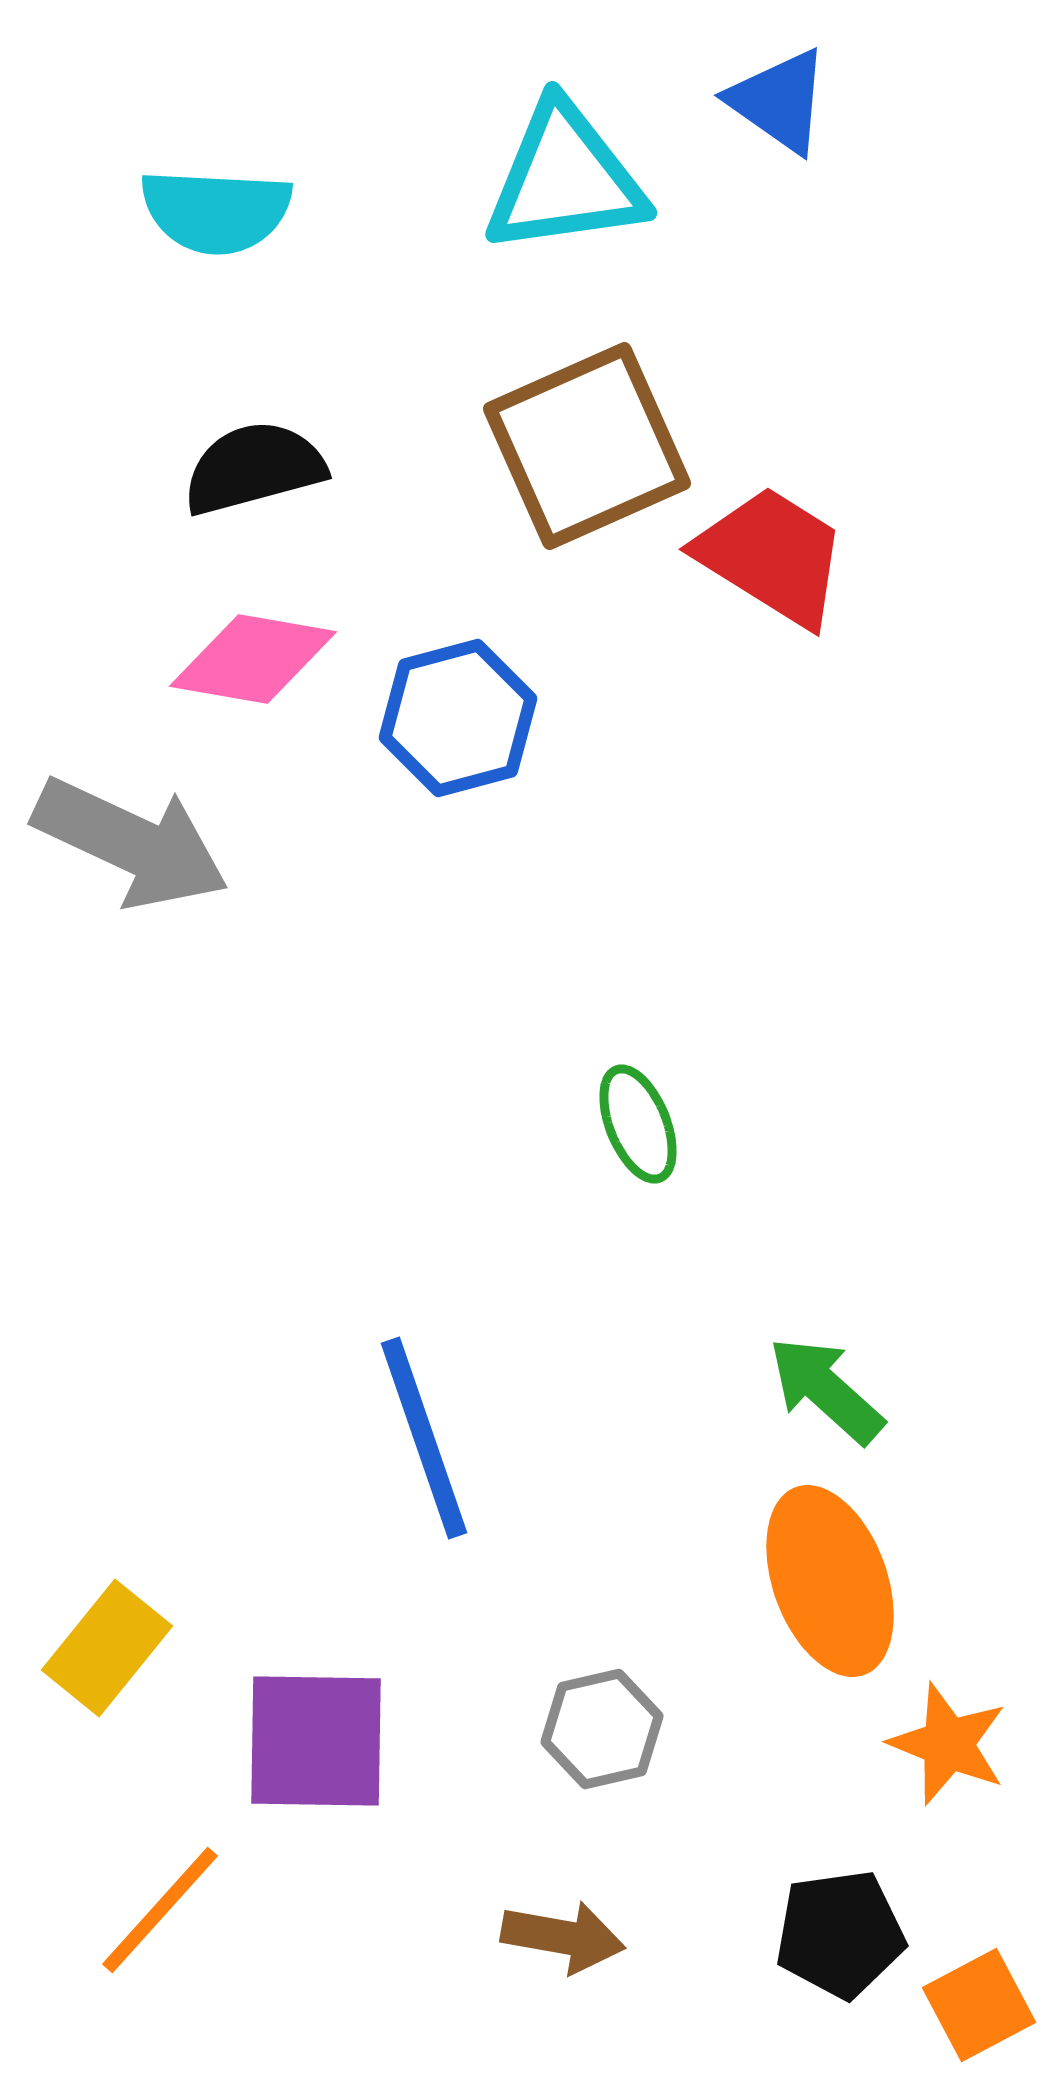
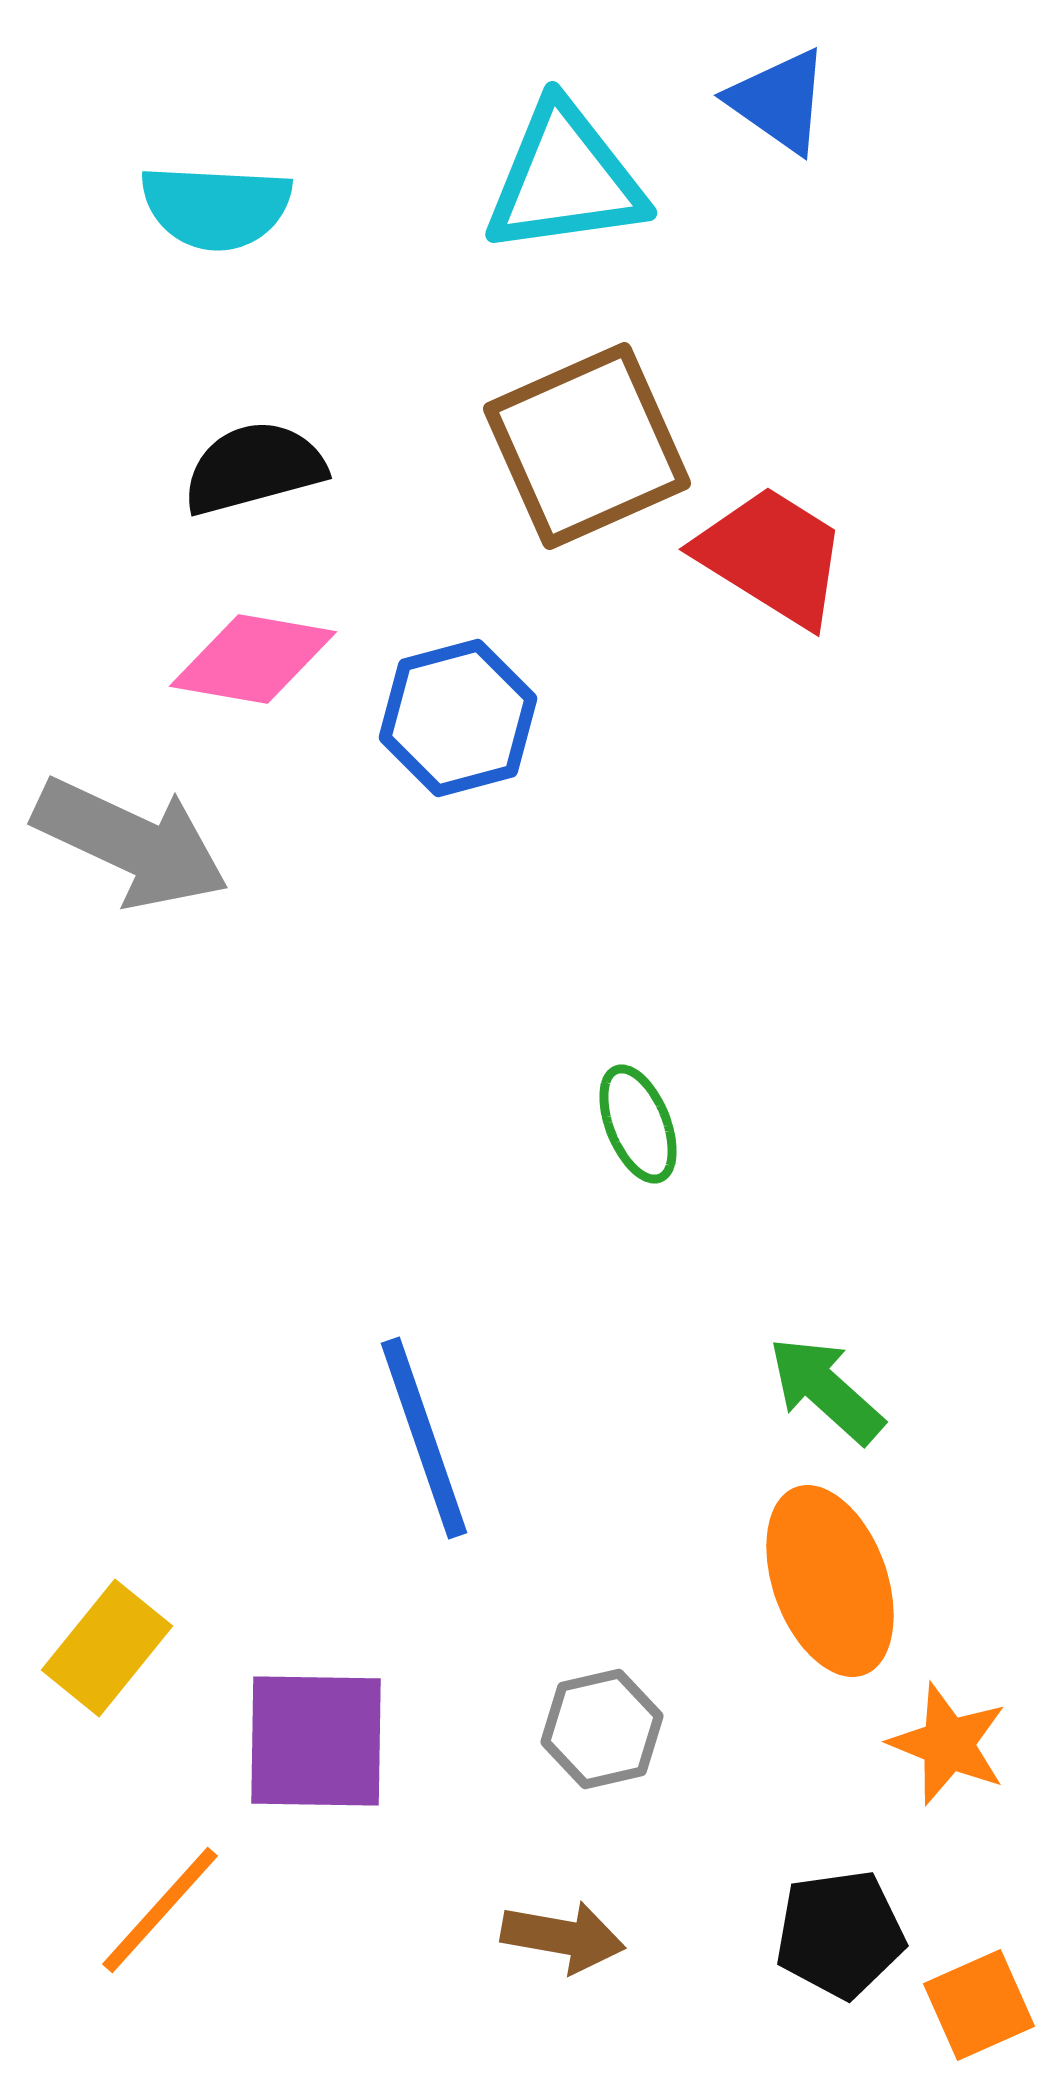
cyan semicircle: moved 4 px up
orange square: rotated 4 degrees clockwise
